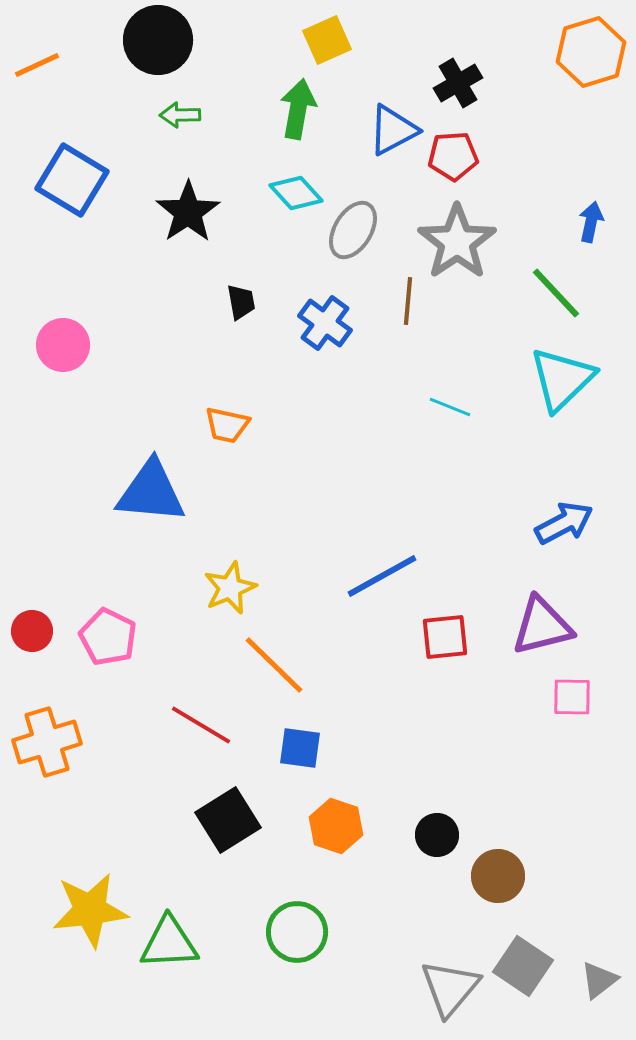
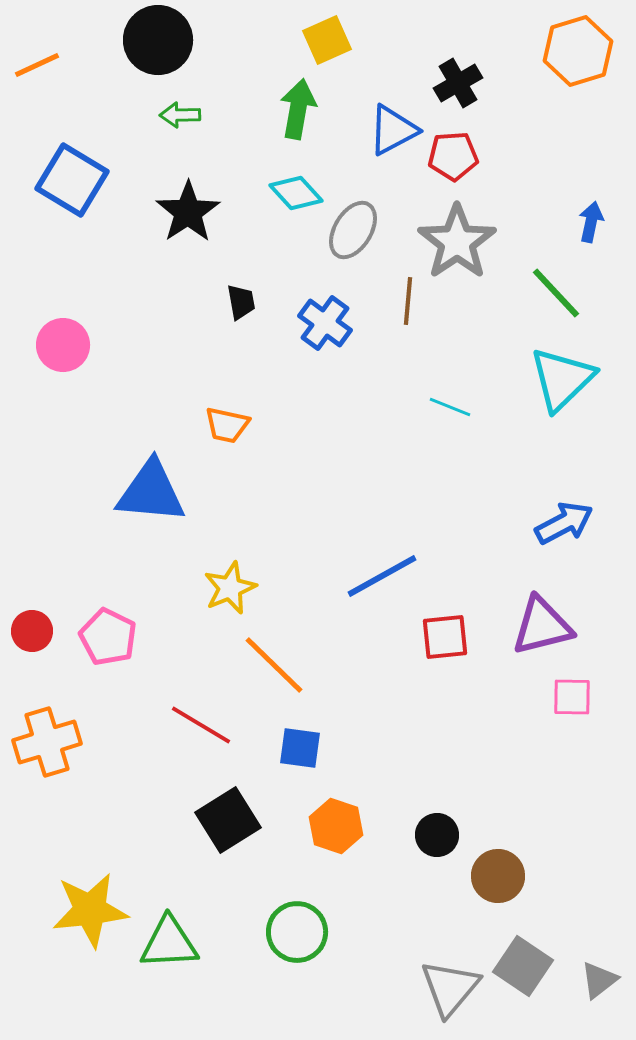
orange hexagon at (591, 52): moved 13 px left, 1 px up
